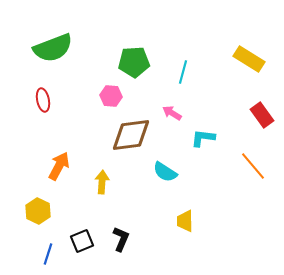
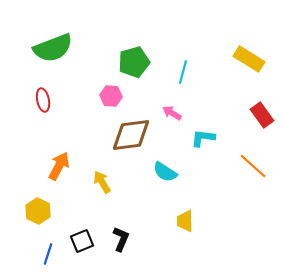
green pentagon: rotated 12 degrees counterclockwise
orange line: rotated 8 degrees counterclockwise
yellow arrow: rotated 35 degrees counterclockwise
